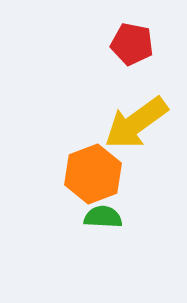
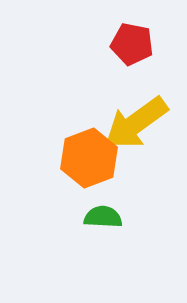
orange hexagon: moved 4 px left, 16 px up
